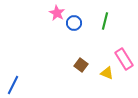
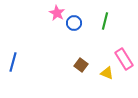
blue line: moved 23 px up; rotated 12 degrees counterclockwise
